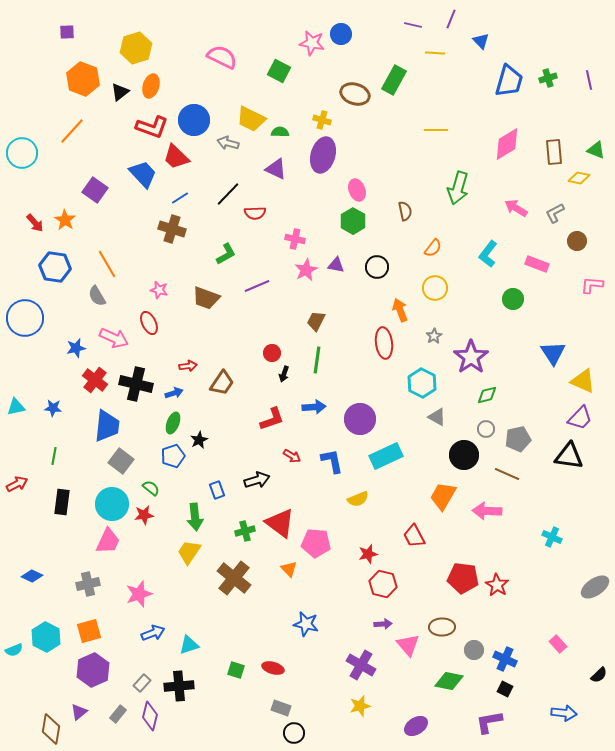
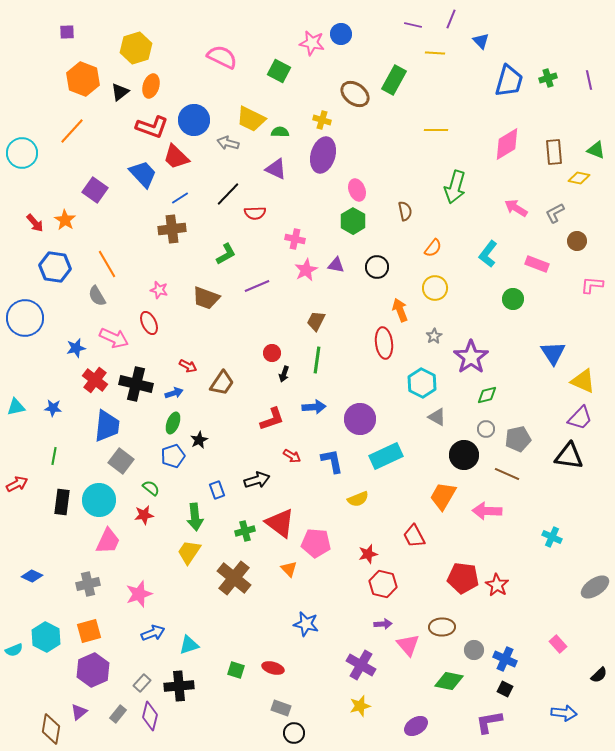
brown ellipse at (355, 94): rotated 20 degrees clockwise
green arrow at (458, 188): moved 3 px left, 1 px up
brown cross at (172, 229): rotated 24 degrees counterclockwise
red arrow at (188, 366): rotated 36 degrees clockwise
cyan circle at (112, 504): moved 13 px left, 4 px up
